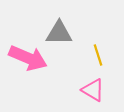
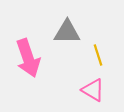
gray triangle: moved 8 px right, 1 px up
pink arrow: rotated 48 degrees clockwise
